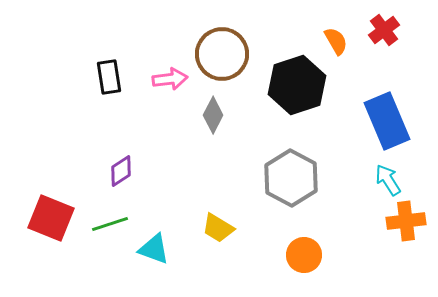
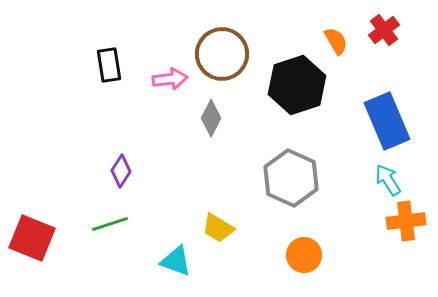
black rectangle: moved 12 px up
gray diamond: moved 2 px left, 3 px down
purple diamond: rotated 24 degrees counterclockwise
gray hexagon: rotated 4 degrees counterclockwise
red square: moved 19 px left, 20 px down
cyan triangle: moved 22 px right, 12 px down
